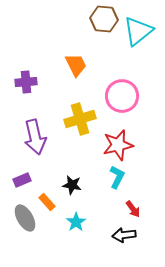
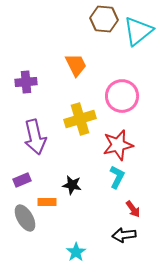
orange rectangle: rotated 48 degrees counterclockwise
cyan star: moved 30 px down
